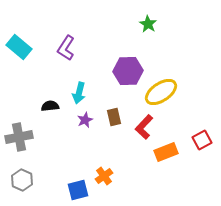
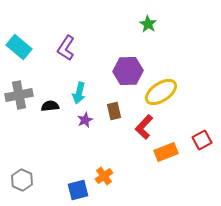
brown rectangle: moved 6 px up
gray cross: moved 42 px up
